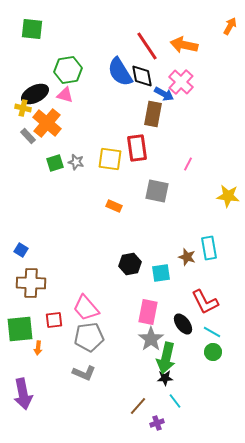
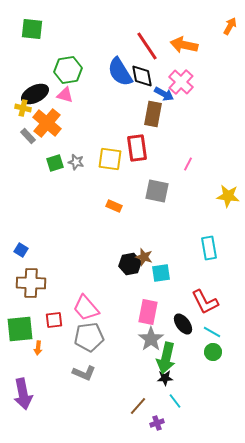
brown star at (187, 257): moved 43 px left
